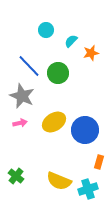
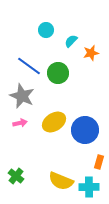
blue line: rotated 10 degrees counterclockwise
yellow semicircle: moved 2 px right
cyan cross: moved 1 px right, 2 px up; rotated 18 degrees clockwise
